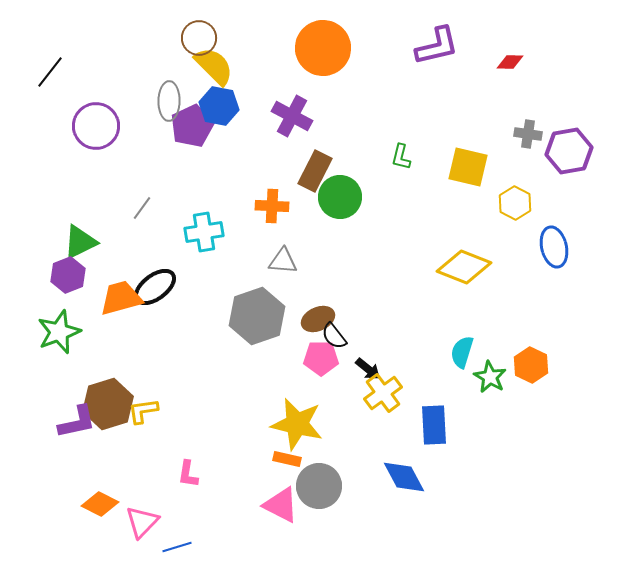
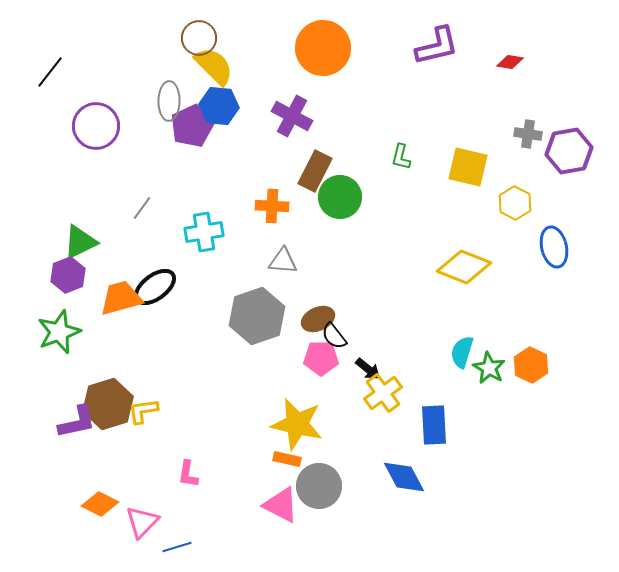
red diamond at (510, 62): rotated 8 degrees clockwise
blue hexagon at (219, 106): rotated 6 degrees counterclockwise
green star at (490, 377): moved 1 px left, 9 px up
